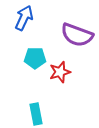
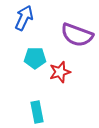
cyan rectangle: moved 1 px right, 2 px up
